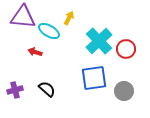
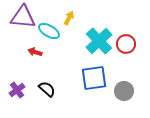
red circle: moved 5 px up
purple cross: moved 2 px right; rotated 21 degrees counterclockwise
